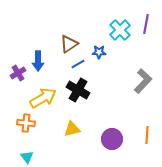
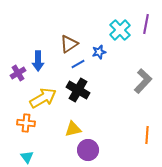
blue star: rotated 16 degrees counterclockwise
yellow triangle: moved 1 px right
purple circle: moved 24 px left, 11 px down
